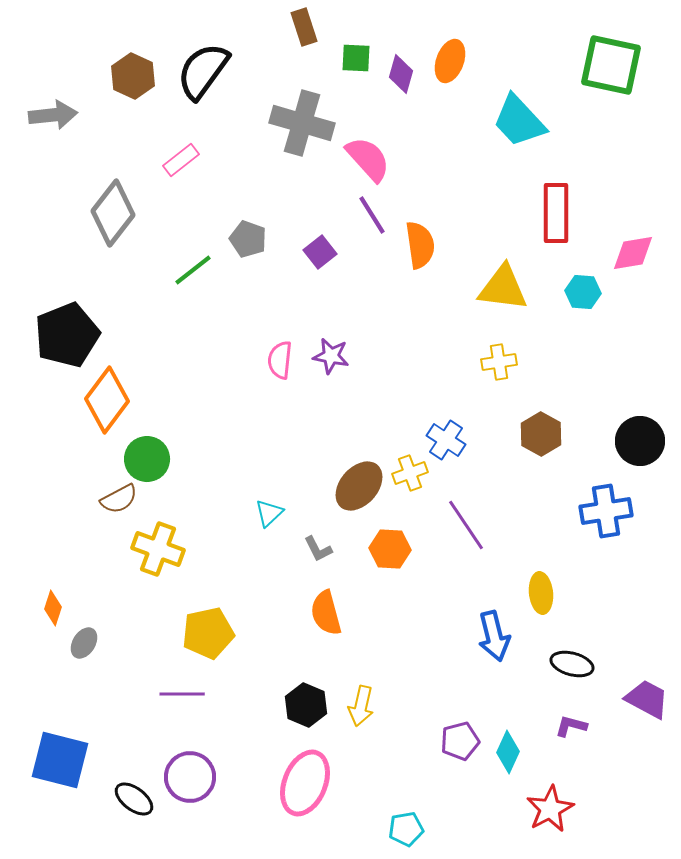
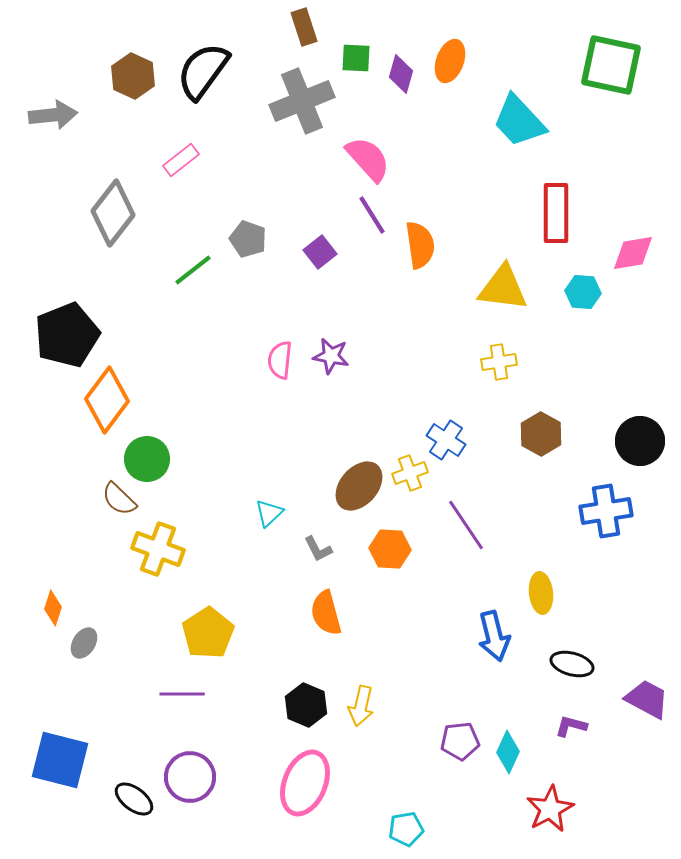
gray cross at (302, 123): moved 22 px up; rotated 38 degrees counterclockwise
brown semicircle at (119, 499): rotated 72 degrees clockwise
yellow pentagon at (208, 633): rotated 21 degrees counterclockwise
purple pentagon at (460, 741): rotated 9 degrees clockwise
